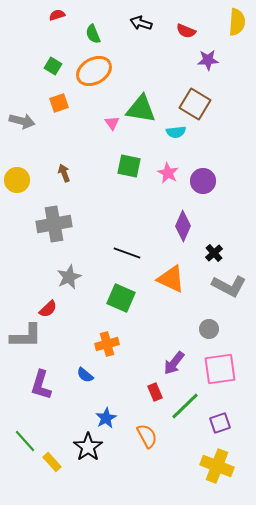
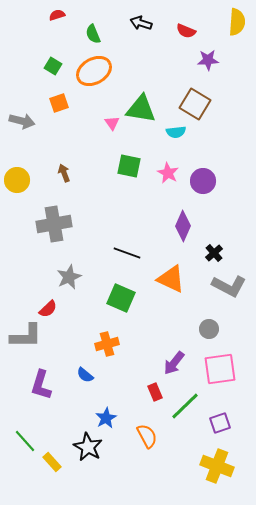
black star at (88, 447): rotated 8 degrees counterclockwise
